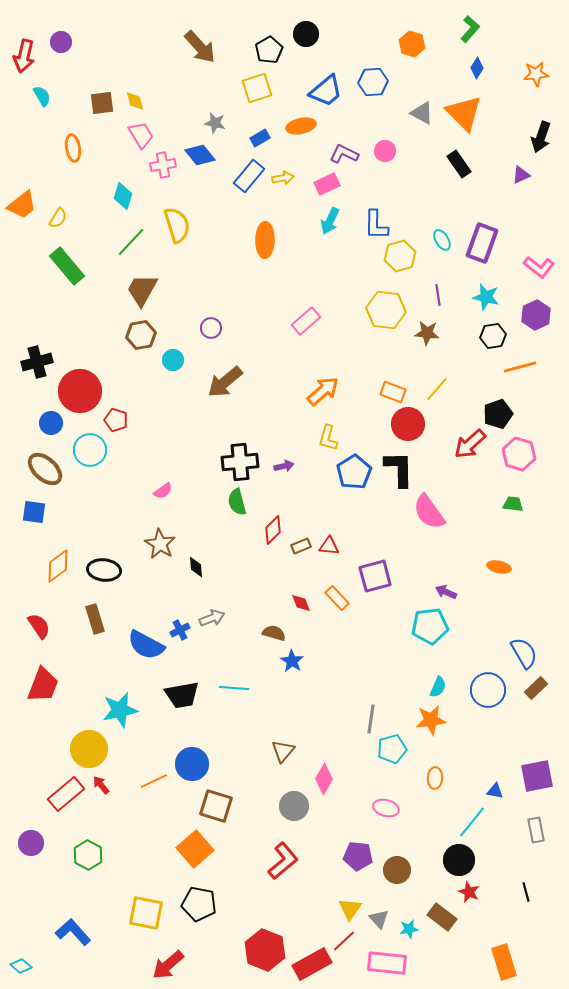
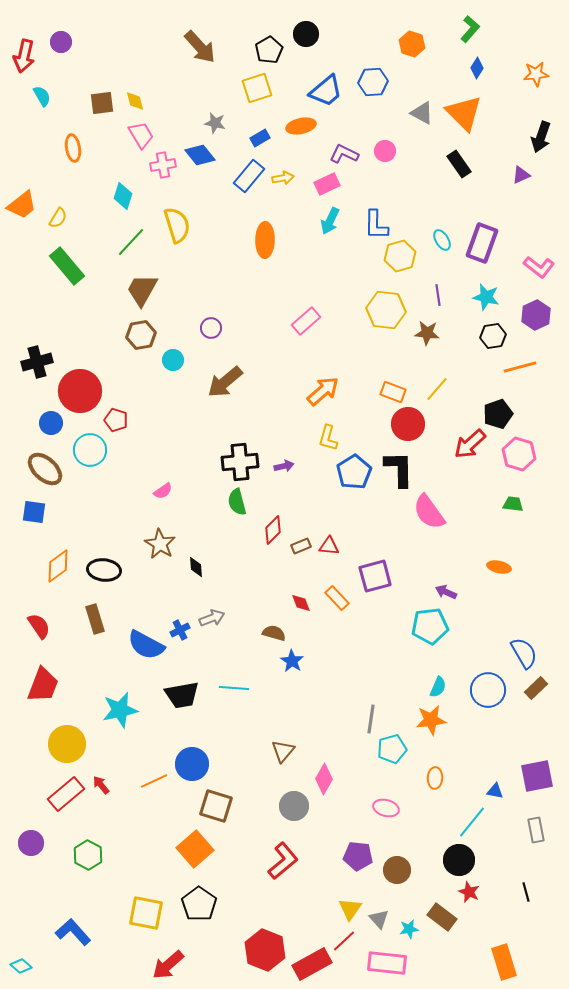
yellow circle at (89, 749): moved 22 px left, 5 px up
black pentagon at (199, 904): rotated 24 degrees clockwise
